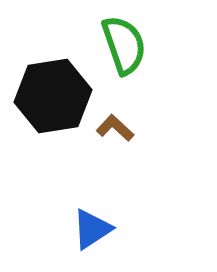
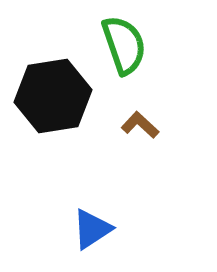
brown L-shape: moved 25 px right, 3 px up
